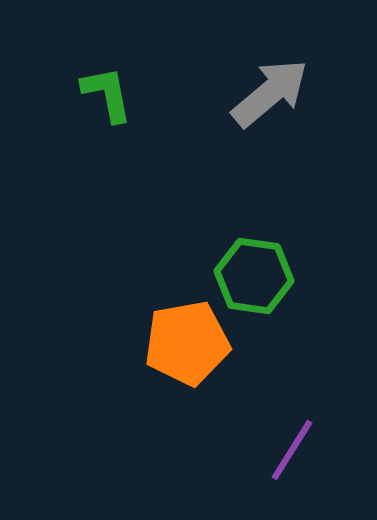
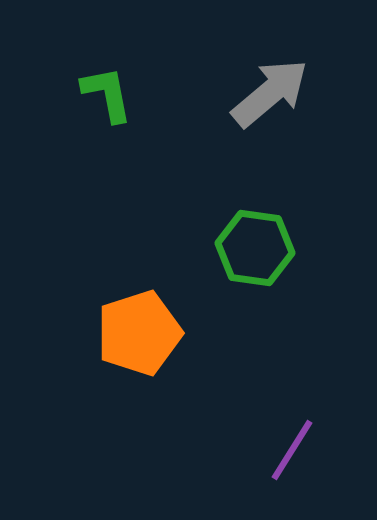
green hexagon: moved 1 px right, 28 px up
orange pentagon: moved 48 px left, 10 px up; rotated 8 degrees counterclockwise
